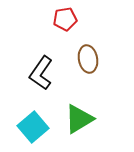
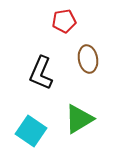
red pentagon: moved 1 px left, 2 px down
black L-shape: rotated 12 degrees counterclockwise
cyan square: moved 2 px left, 4 px down; rotated 16 degrees counterclockwise
